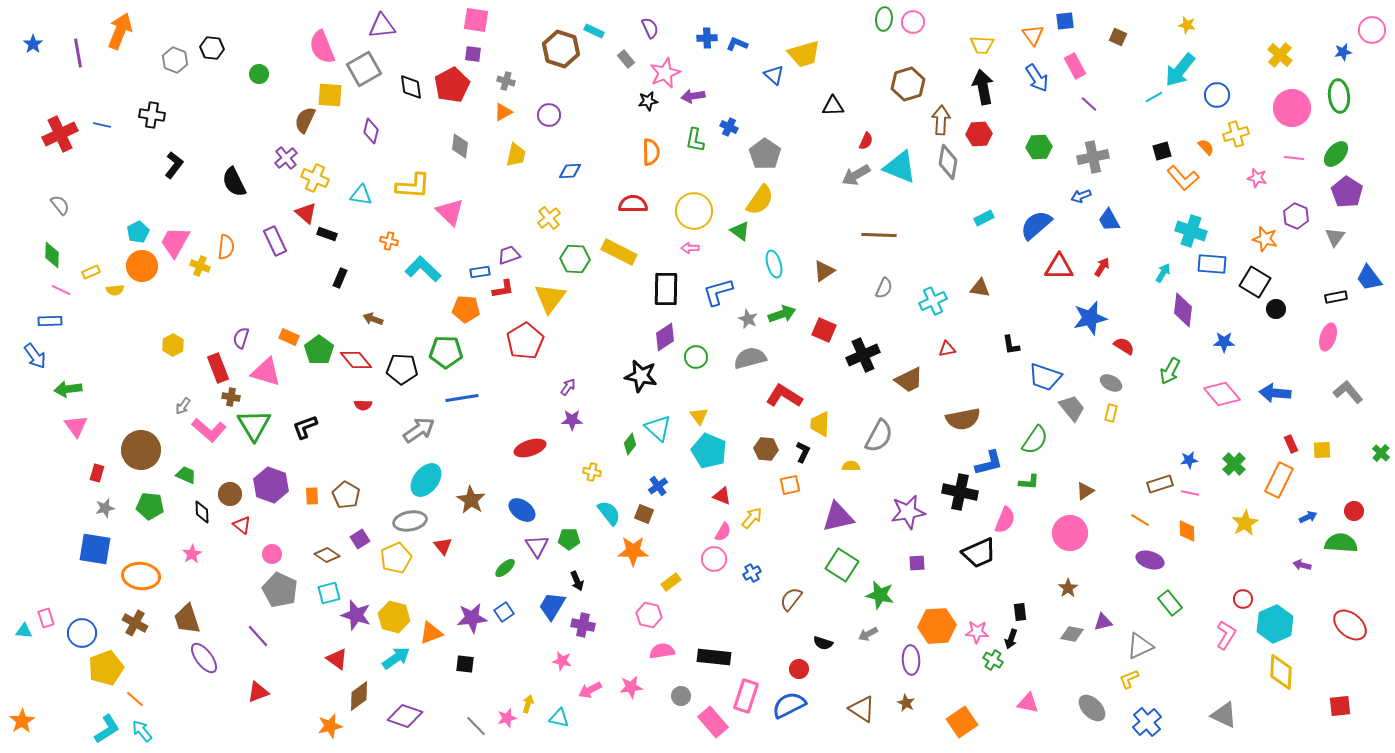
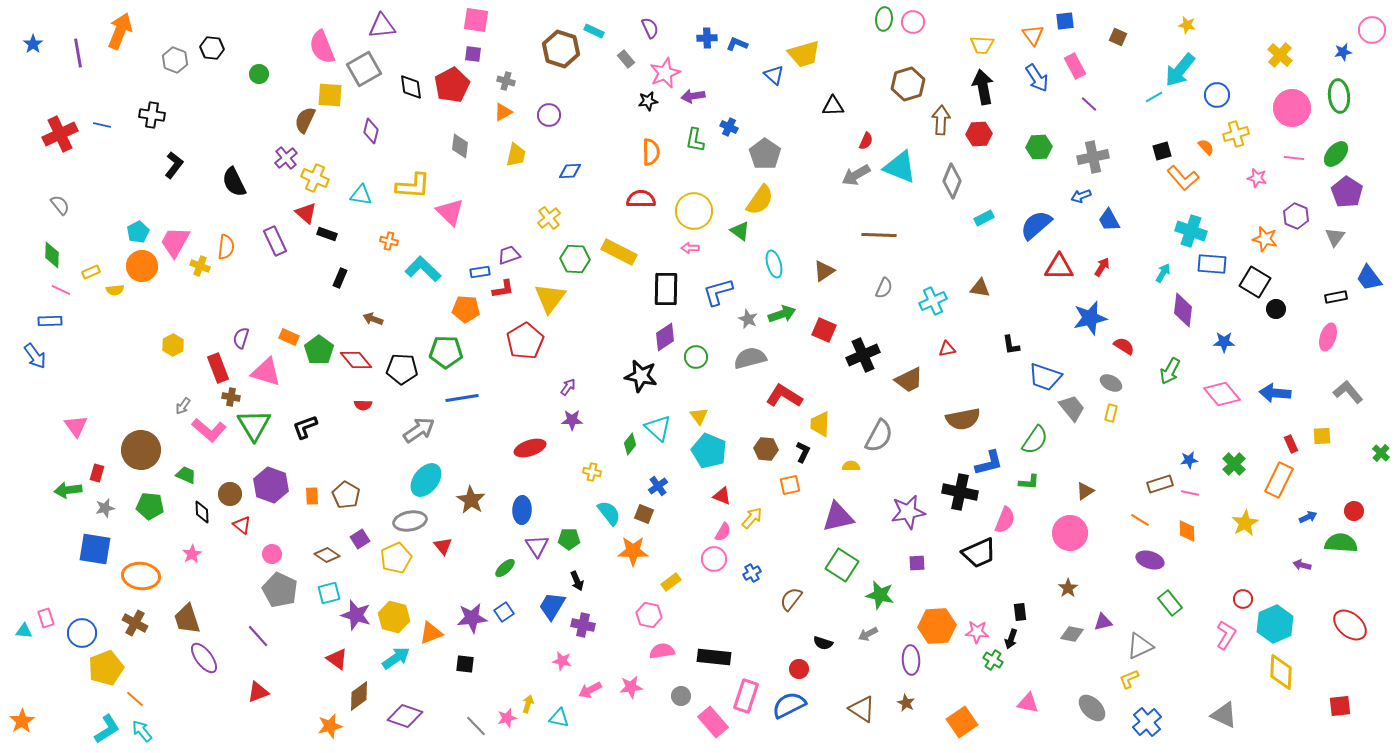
gray diamond at (948, 162): moved 4 px right, 19 px down; rotated 12 degrees clockwise
red semicircle at (633, 204): moved 8 px right, 5 px up
green arrow at (68, 389): moved 101 px down
yellow square at (1322, 450): moved 14 px up
blue ellipse at (522, 510): rotated 56 degrees clockwise
